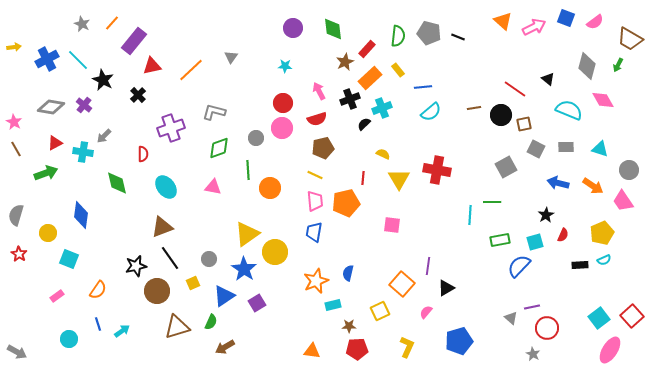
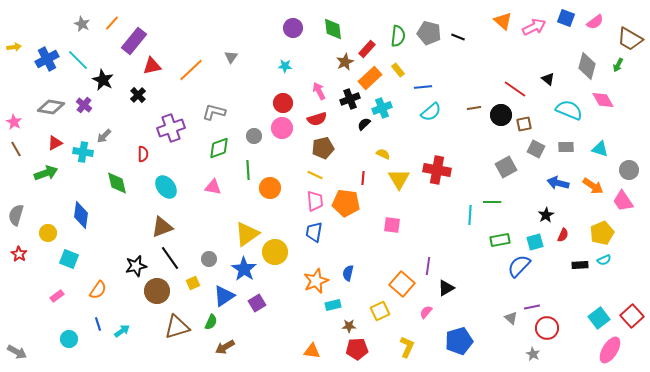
gray circle at (256, 138): moved 2 px left, 2 px up
orange pentagon at (346, 203): rotated 20 degrees clockwise
